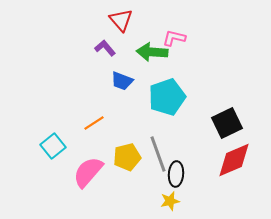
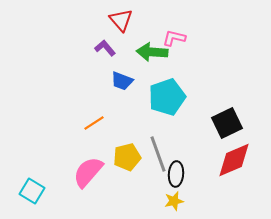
cyan square: moved 21 px left, 45 px down; rotated 20 degrees counterclockwise
yellow star: moved 4 px right
